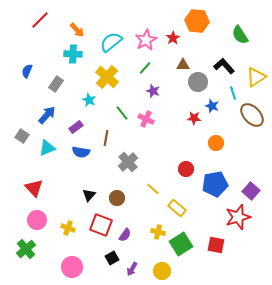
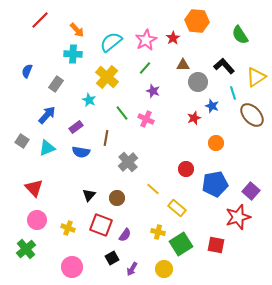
red star at (194, 118): rotated 24 degrees counterclockwise
gray square at (22, 136): moved 5 px down
yellow circle at (162, 271): moved 2 px right, 2 px up
